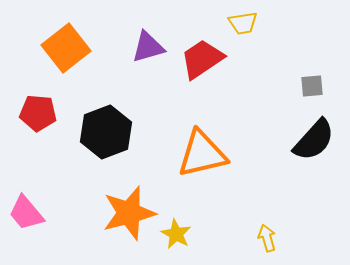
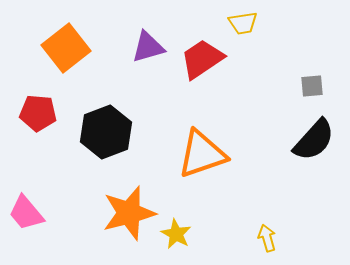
orange triangle: rotated 6 degrees counterclockwise
